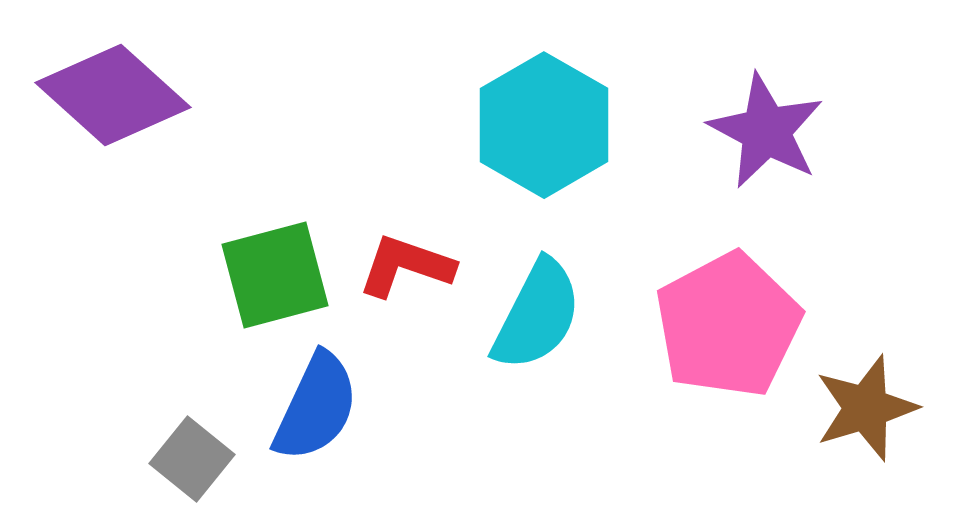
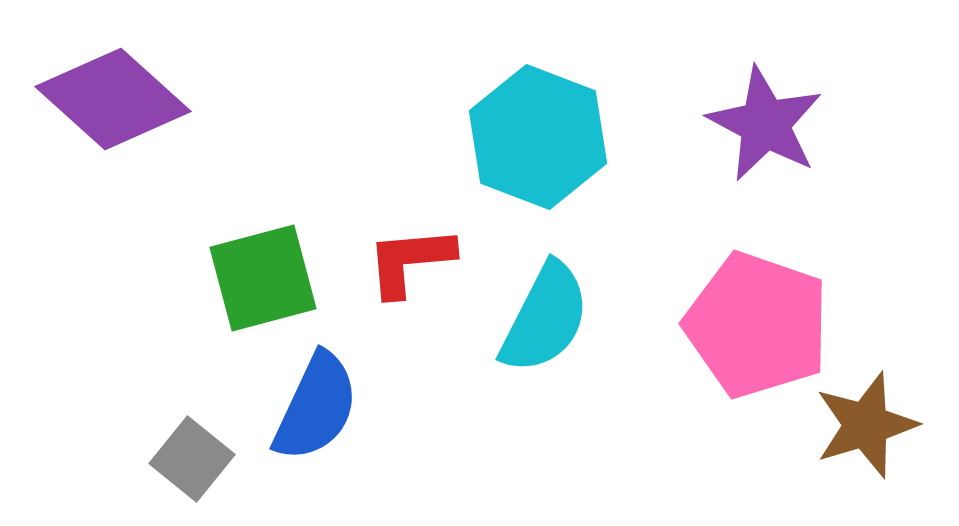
purple diamond: moved 4 px down
cyan hexagon: moved 6 px left, 12 px down; rotated 9 degrees counterclockwise
purple star: moved 1 px left, 7 px up
red L-shape: moved 4 px right, 5 px up; rotated 24 degrees counterclockwise
green square: moved 12 px left, 3 px down
cyan semicircle: moved 8 px right, 3 px down
pink pentagon: moved 29 px right; rotated 25 degrees counterclockwise
brown star: moved 17 px down
